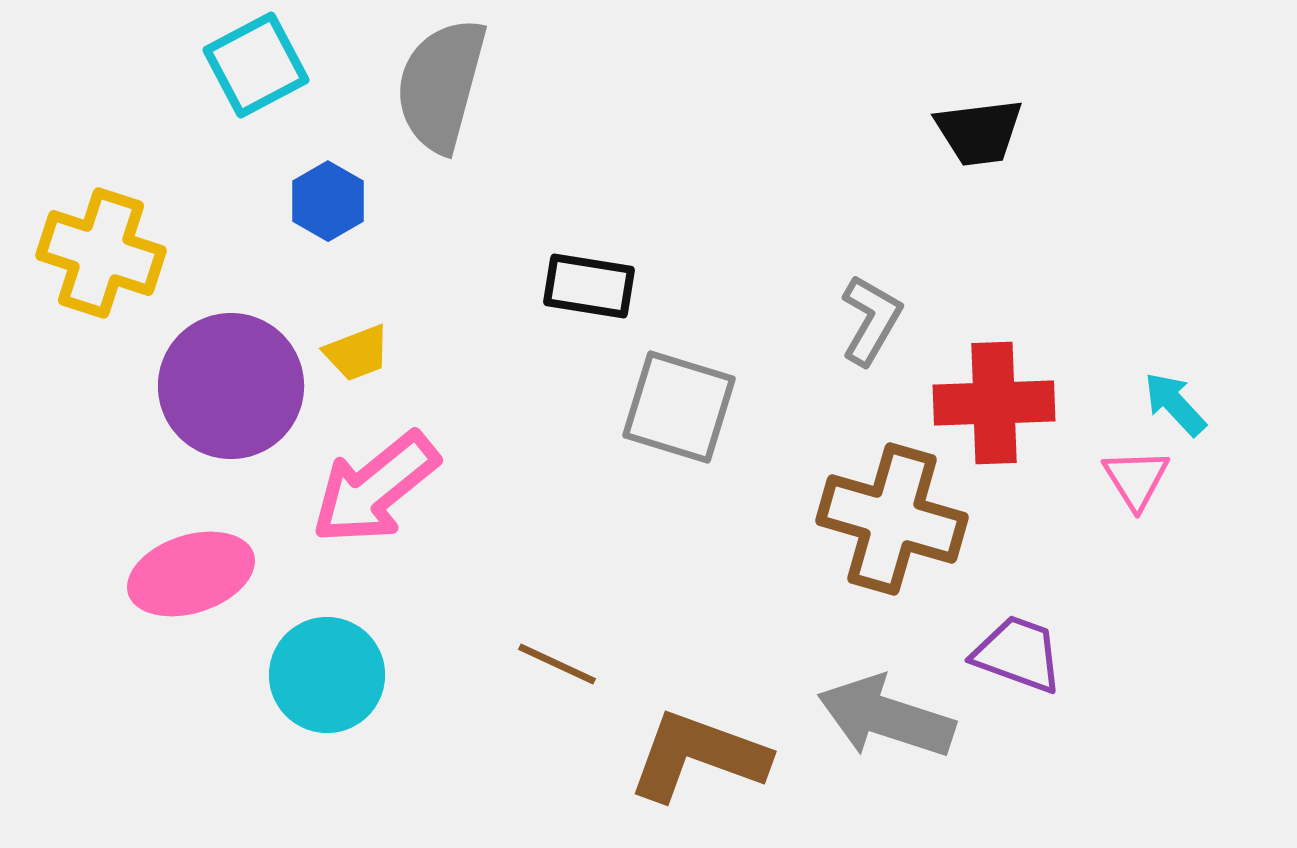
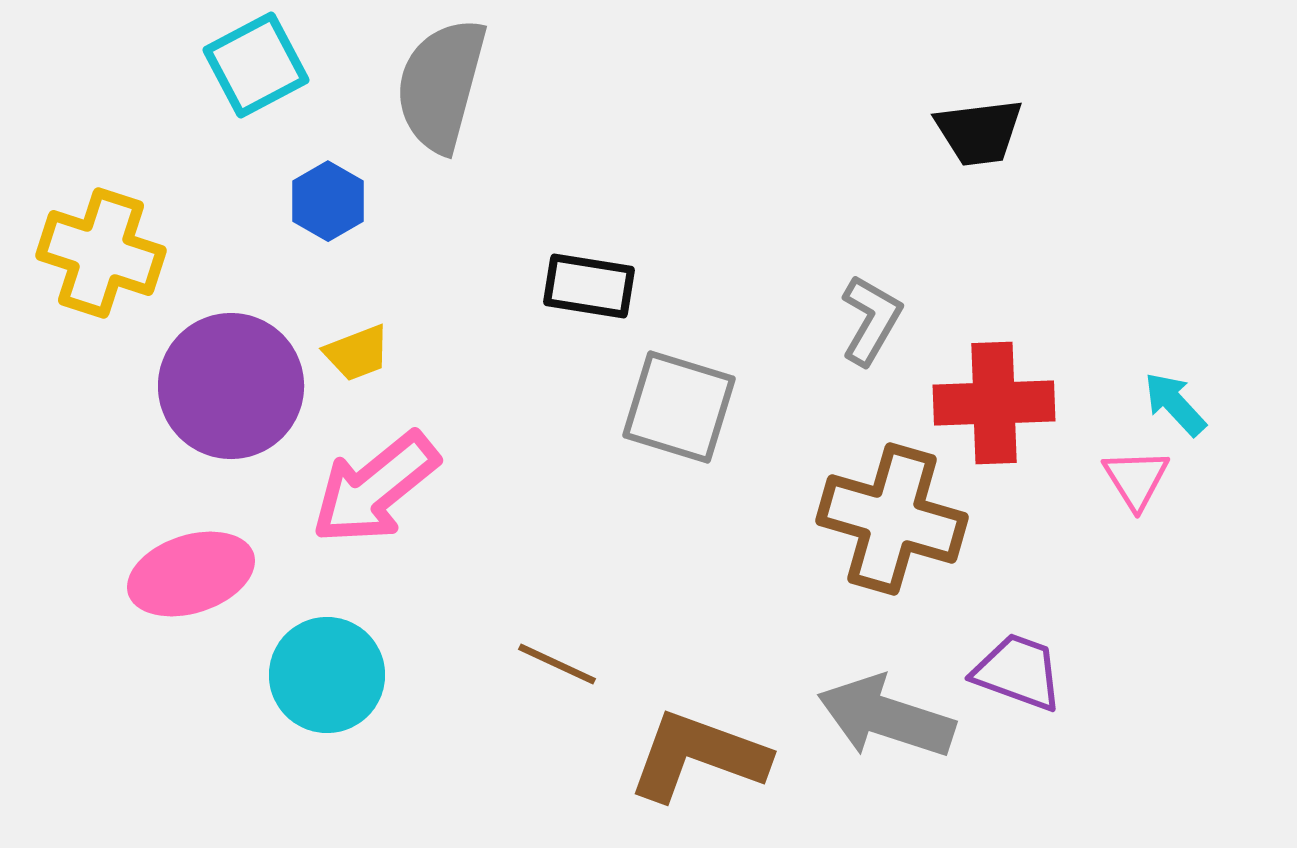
purple trapezoid: moved 18 px down
